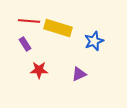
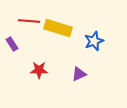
purple rectangle: moved 13 px left
